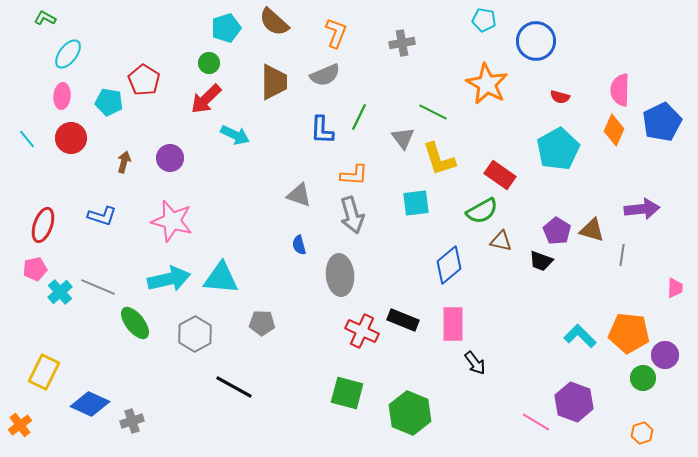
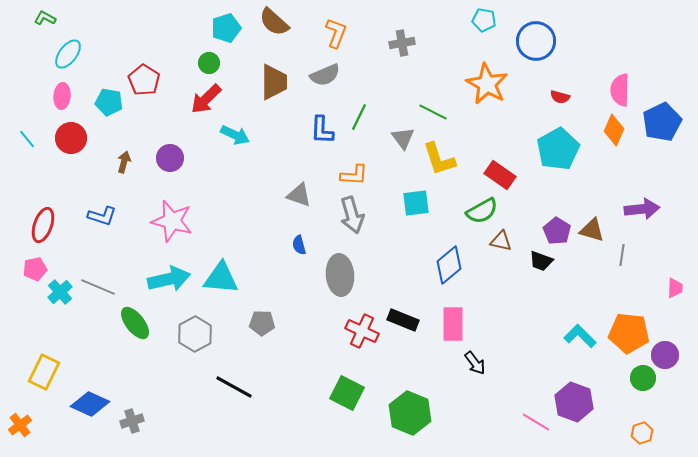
green square at (347, 393): rotated 12 degrees clockwise
